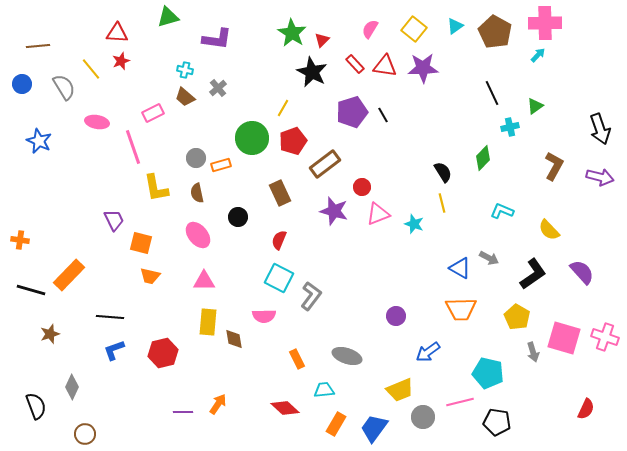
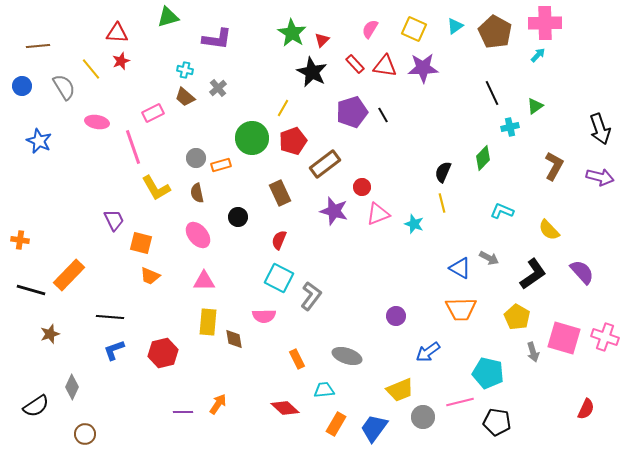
yellow square at (414, 29): rotated 15 degrees counterclockwise
blue circle at (22, 84): moved 2 px down
black semicircle at (443, 172): rotated 125 degrees counterclockwise
yellow L-shape at (156, 188): rotated 20 degrees counterclockwise
orange trapezoid at (150, 276): rotated 10 degrees clockwise
black semicircle at (36, 406): rotated 76 degrees clockwise
